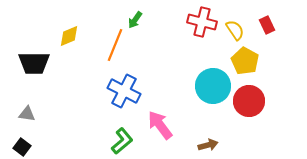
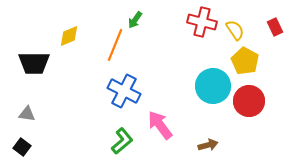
red rectangle: moved 8 px right, 2 px down
